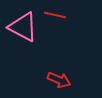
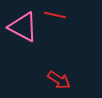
red arrow: rotated 10 degrees clockwise
